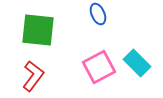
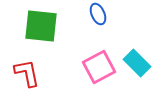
green square: moved 3 px right, 4 px up
red L-shape: moved 6 px left, 3 px up; rotated 48 degrees counterclockwise
